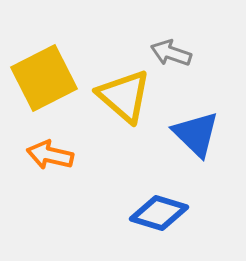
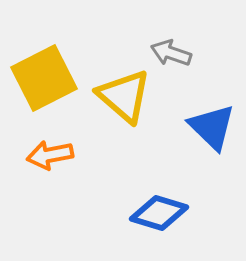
blue triangle: moved 16 px right, 7 px up
orange arrow: rotated 24 degrees counterclockwise
